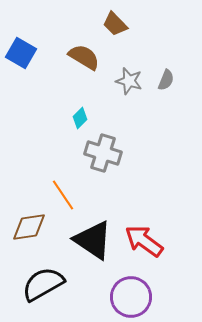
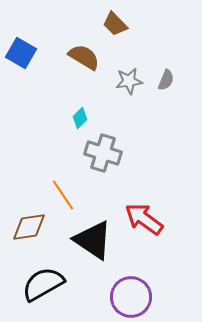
gray star: rotated 24 degrees counterclockwise
red arrow: moved 22 px up
